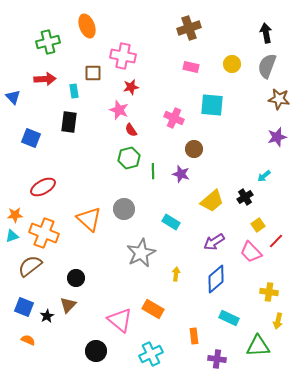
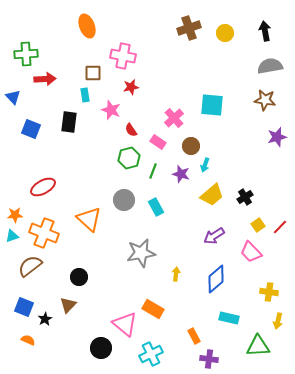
black arrow at (266, 33): moved 1 px left, 2 px up
green cross at (48, 42): moved 22 px left, 12 px down; rotated 10 degrees clockwise
yellow circle at (232, 64): moved 7 px left, 31 px up
gray semicircle at (267, 66): moved 3 px right; rotated 60 degrees clockwise
pink rectangle at (191, 67): moved 33 px left, 75 px down; rotated 21 degrees clockwise
cyan rectangle at (74, 91): moved 11 px right, 4 px down
brown star at (279, 99): moved 14 px left, 1 px down
pink star at (119, 110): moved 8 px left
pink cross at (174, 118): rotated 24 degrees clockwise
blue square at (31, 138): moved 9 px up
brown circle at (194, 149): moved 3 px left, 3 px up
green line at (153, 171): rotated 21 degrees clockwise
cyan arrow at (264, 176): moved 59 px left, 11 px up; rotated 32 degrees counterclockwise
yellow trapezoid at (212, 201): moved 6 px up
gray circle at (124, 209): moved 9 px up
cyan rectangle at (171, 222): moved 15 px left, 15 px up; rotated 30 degrees clockwise
red line at (276, 241): moved 4 px right, 14 px up
purple arrow at (214, 242): moved 6 px up
gray star at (141, 253): rotated 16 degrees clockwise
black circle at (76, 278): moved 3 px right, 1 px up
black star at (47, 316): moved 2 px left, 3 px down
cyan rectangle at (229, 318): rotated 12 degrees counterclockwise
pink triangle at (120, 320): moved 5 px right, 4 px down
orange rectangle at (194, 336): rotated 21 degrees counterclockwise
black circle at (96, 351): moved 5 px right, 3 px up
purple cross at (217, 359): moved 8 px left
